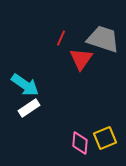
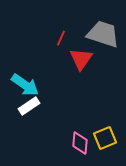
gray trapezoid: moved 5 px up
white rectangle: moved 2 px up
